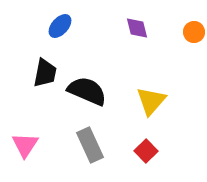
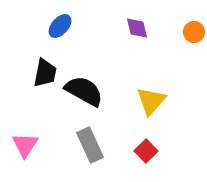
black semicircle: moved 3 px left; rotated 6 degrees clockwise
